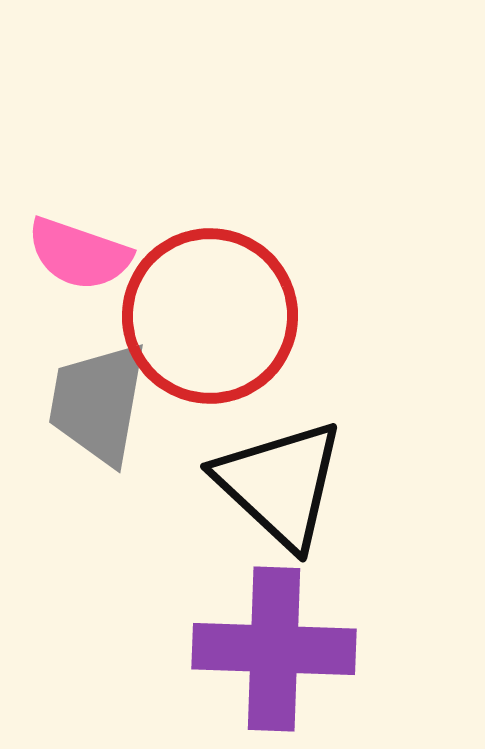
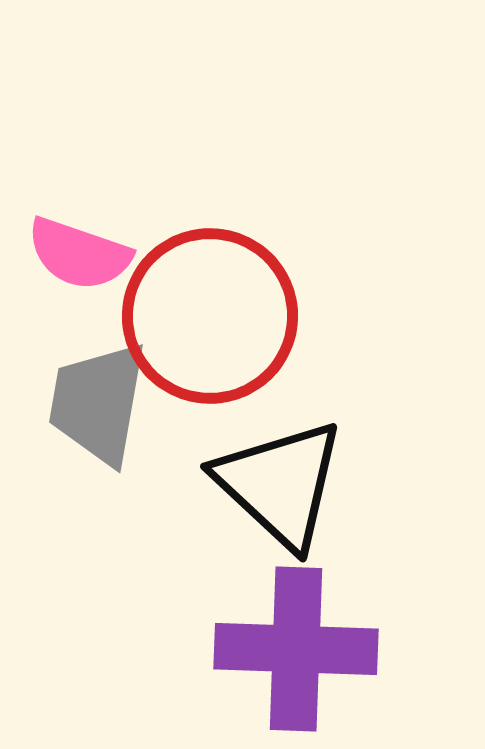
purple cross: moved 22 px right
